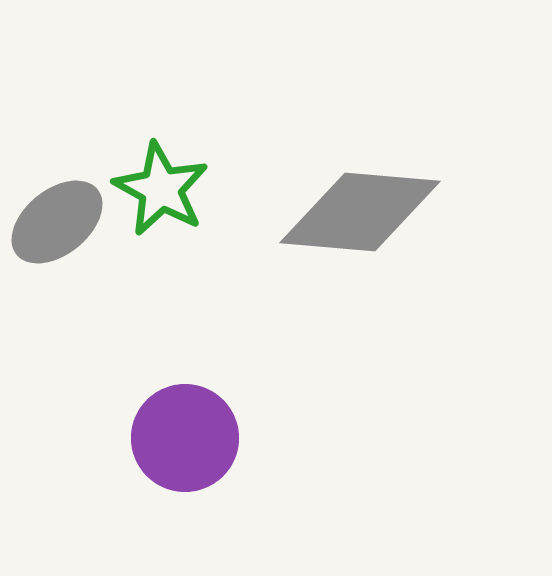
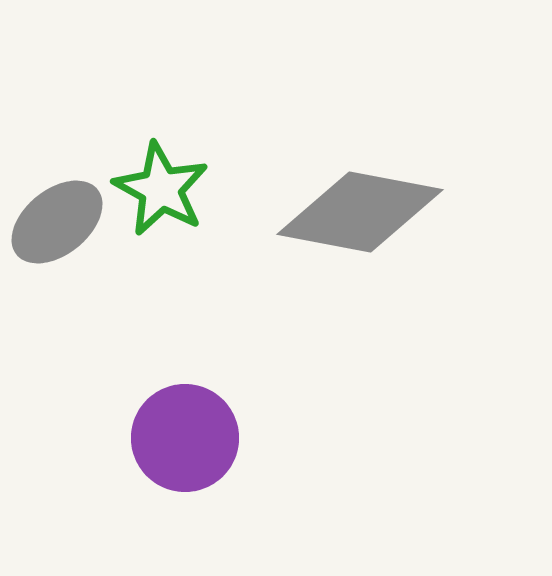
gray diamond: rotated 6 degrees clockwise
